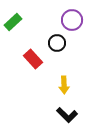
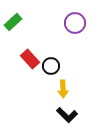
purple circle: moved 3 px right, 3 px down
black circle: moved 6 px left, 23 px down
red rectangle: moved 3 px left
yellow arrow: moved 1 px left, 4 px down
